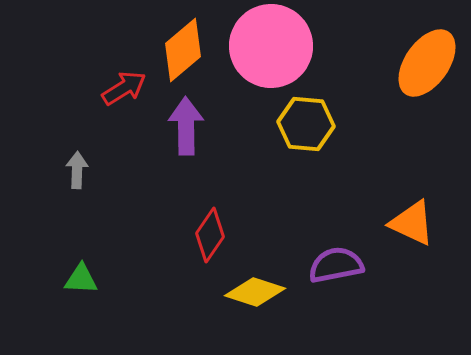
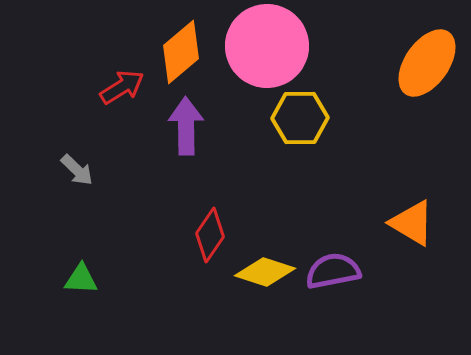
pink circle: moved 4 px left
orange diamond: moved 2 px left, 2 px down
red arrow: moved 2 px left, 1 px up
yellow hexagon: moved 6 px left, 6 px up; rotated 6 degrees counterclockwise
gray arrow: rotated 132 degrees clockwise
orange triangle: rotated 6 degrees clockwise
purple semicircle: moved 3 px left, 6 px down
yellow diamond: moved 10 px right, 20 px up
